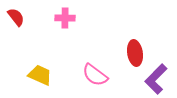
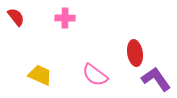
purple L-shape: rotated 100 degrees clockwise
